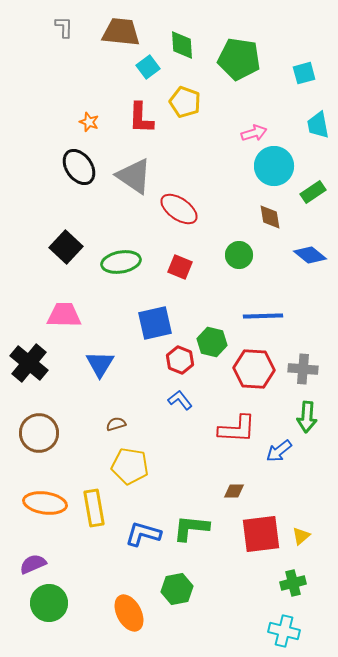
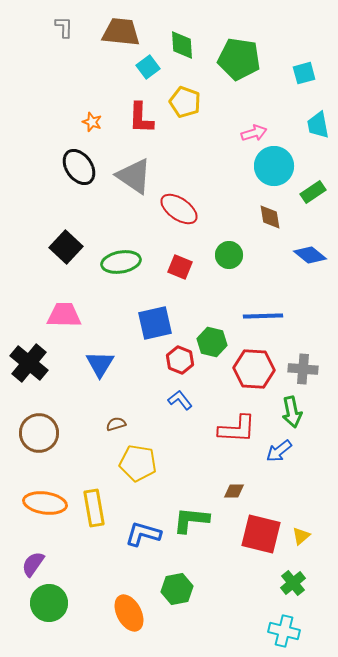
orange star at (89, 122): moved 3 px right
green circle at (239, 255): moved 10 px left
green arrow at (307, 417): moved 15 px left, 5 px up; rotated 16 degrees counterclockwise
yellow pentagon at (130, 466): moved 8 px right, 3 px up
green L-shape at (191, 528): moved 8 px up
red square at (261, 534): rotated 21 degrees clockwise
purple semicircle at (33, 564): rotated 32 degrees counterclockwise
green cross at (293, 583): rotated 25 degrees counterclockwise
